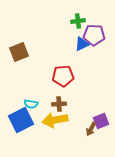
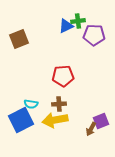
blue triangle: moved 16 px left, 18 px up
brown square: moved 13 px up
